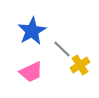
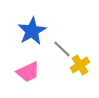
pink trapezoid: moved 3 px left
